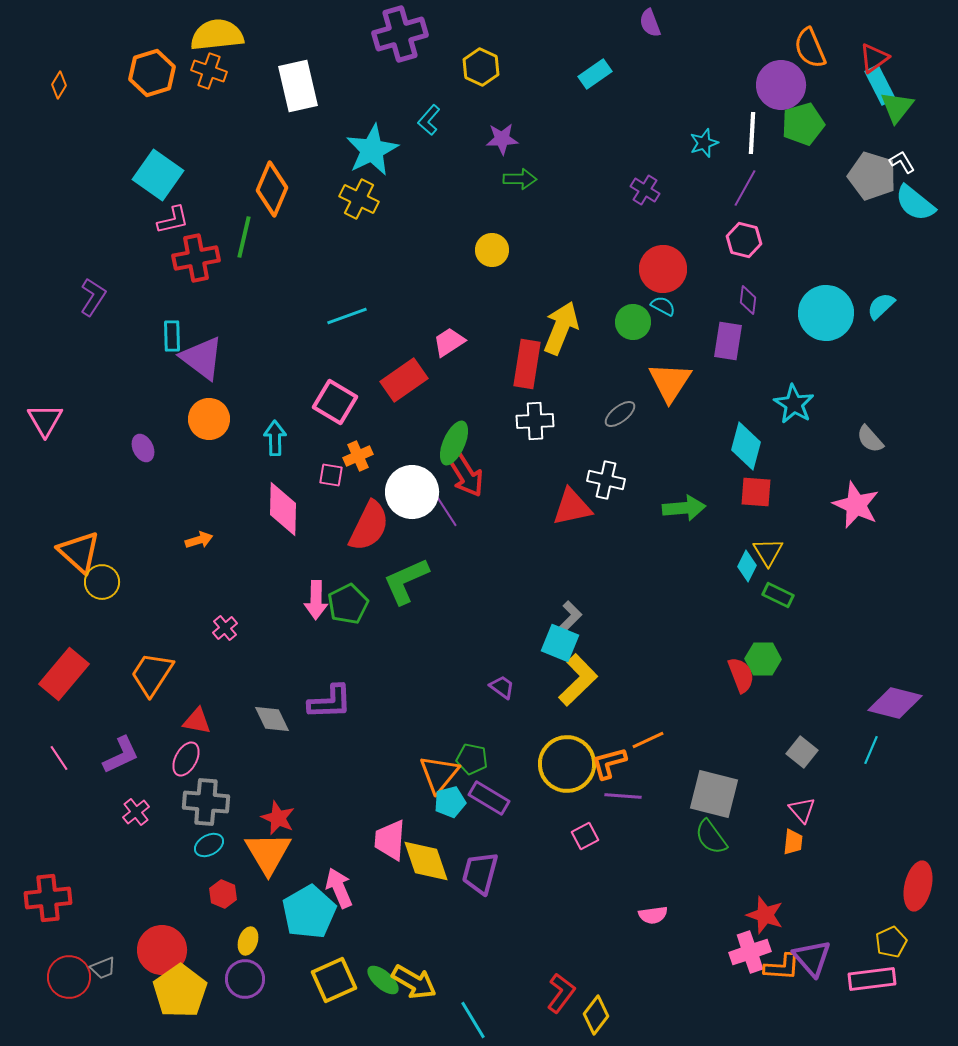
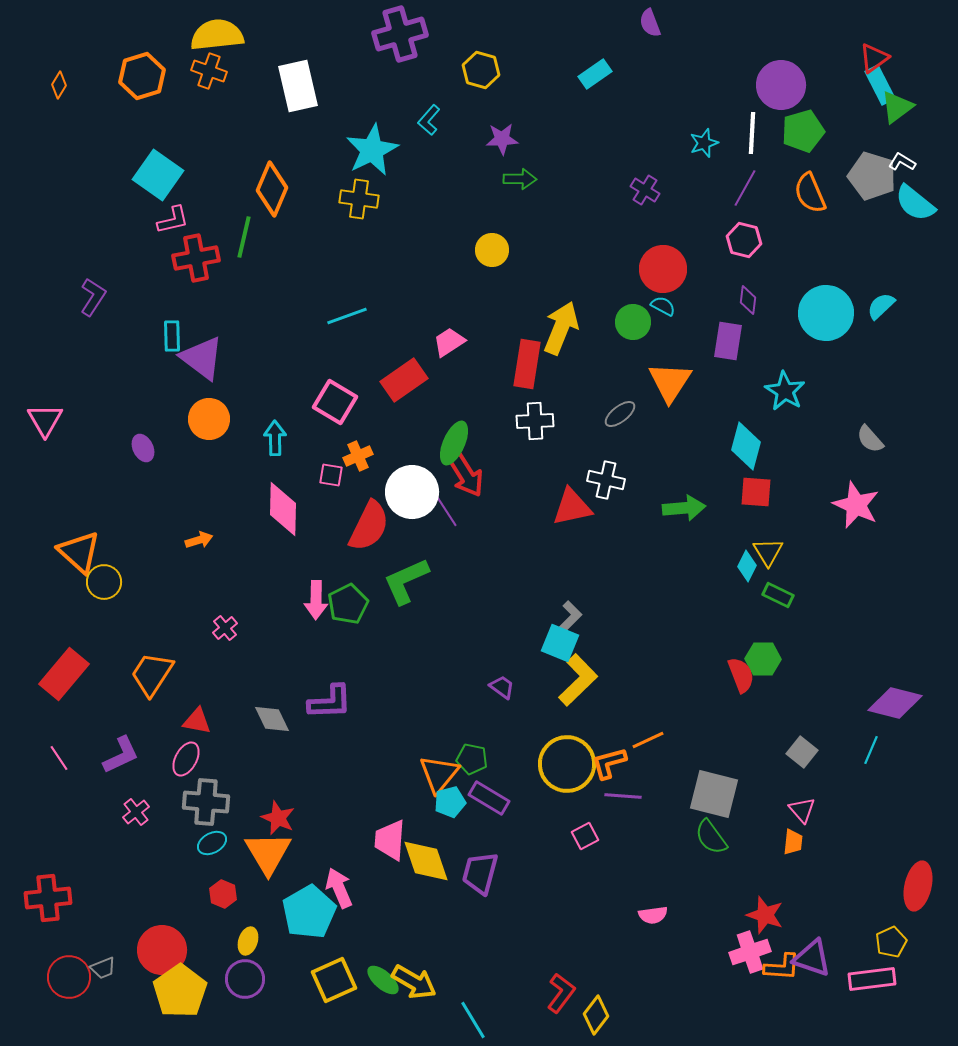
orange semicircle at (810, 48): moved 145 px down
yellow hexagon at (481, 67): moved 3 px down; rotated 9 degrees counterclockwise
orange hexagon at (152, 73): moved 10 px left, 3 px down
green triangle at (897, 107): rotated 15 degrees clockwise
green pentagon at (803, 124): moved 7 px down
white L-shape at (902, 162): rotated 28 degrees counterclockwise
yellow cross at (359, 199): rotated 18 degrees counterclockwise
cyan star at (794, 404): moved 9 px left, 13 px up
yellow circle at (102, 582): moved 2 px right
cyan ellipse at (209, 845): moved 3 px right, 2 px up
purple triangle at (812, 958): rotated 30 degrees counterclockwise
